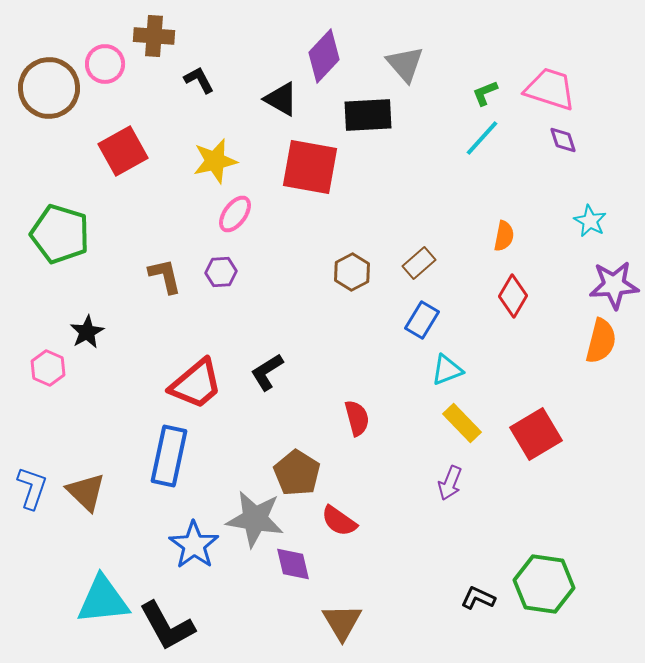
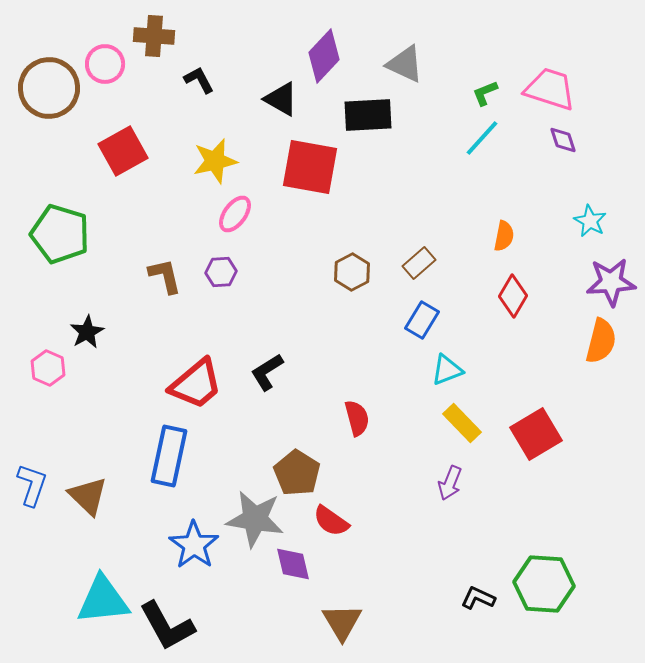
gray triangle at (405, 64): rotated 24 degrees counterclockwise
purple star at (614, 285): moved 3 px left, 3 px up
blue L-shape at (32, 488): moved 3 px up
brown triangle at (86, 492): moved 2 px right, 4 px down
red semicircle at (339, 521): moved 8 px left
green hexagon at (544, 584): rotated 4 degrees counterclockwise
